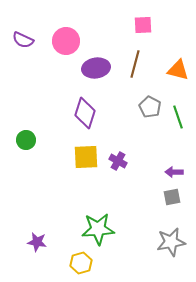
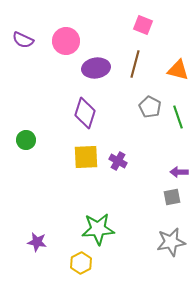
pink square: rotated 24 degrees clockwise
purple arrow: moved 5 px right
yellow hexagon: rotated 10 degrees counterclockwise
